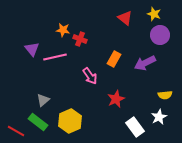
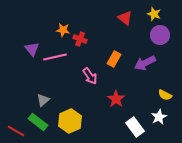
yellow semicircle: rotated 32 degrees clockwise
red star: rotated 12 degrees counterclockwise
